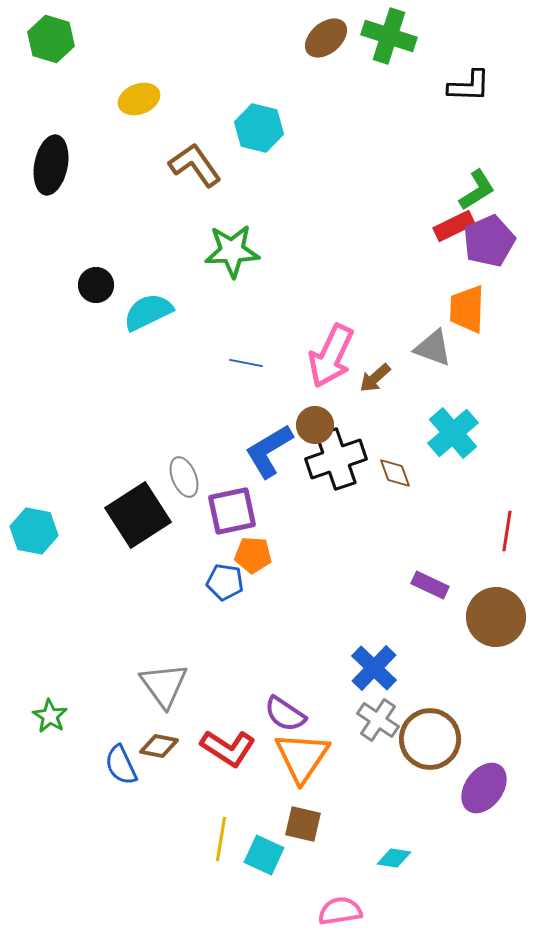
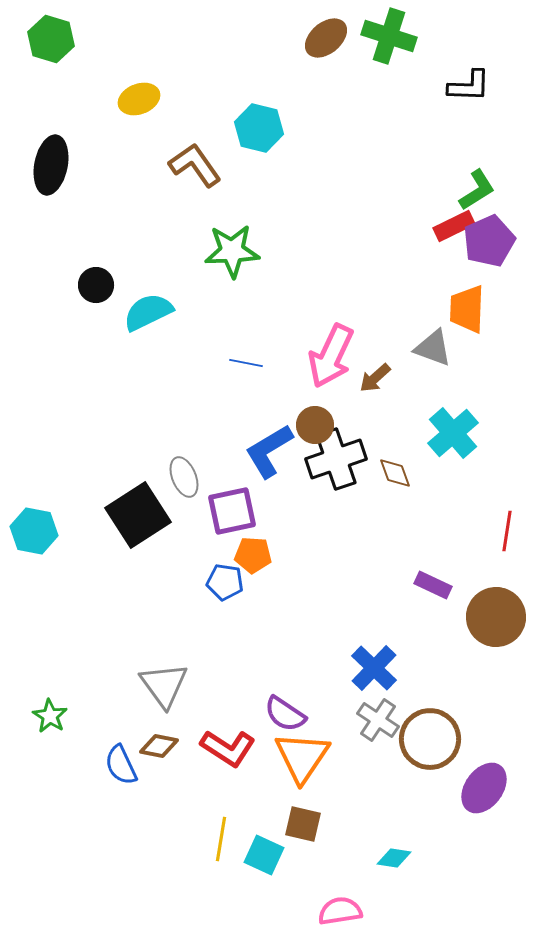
purple rectangle at (430, 585): moved 3 px right
